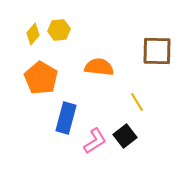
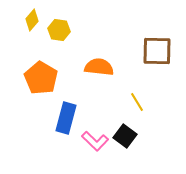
yellow hexagon: rotated 15 degrees clockwise
yellow diamond: moved 1 px left, 14 px up
black square: rotated 15 degrees counterclockwise
pink L-shape: rotated 76 degrees clockwise
